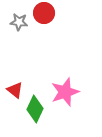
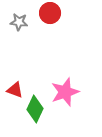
red circle: moved 6 px right
red triangle: rotated 18 degrees counterclockwise
